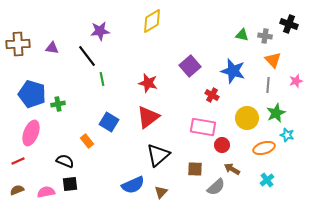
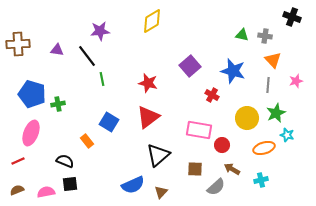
black cross: moved 3 px right, 7 px up
purple triangle: moved 5 px right, 2 px down
pink rectangle: moved 4 px left, 3 px down
cyan cross: moved 6 px left; rotated 24 degrees clockwise
